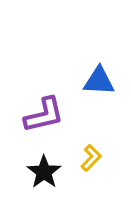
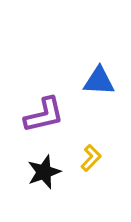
black star: rotated 16 degrees clockwise
